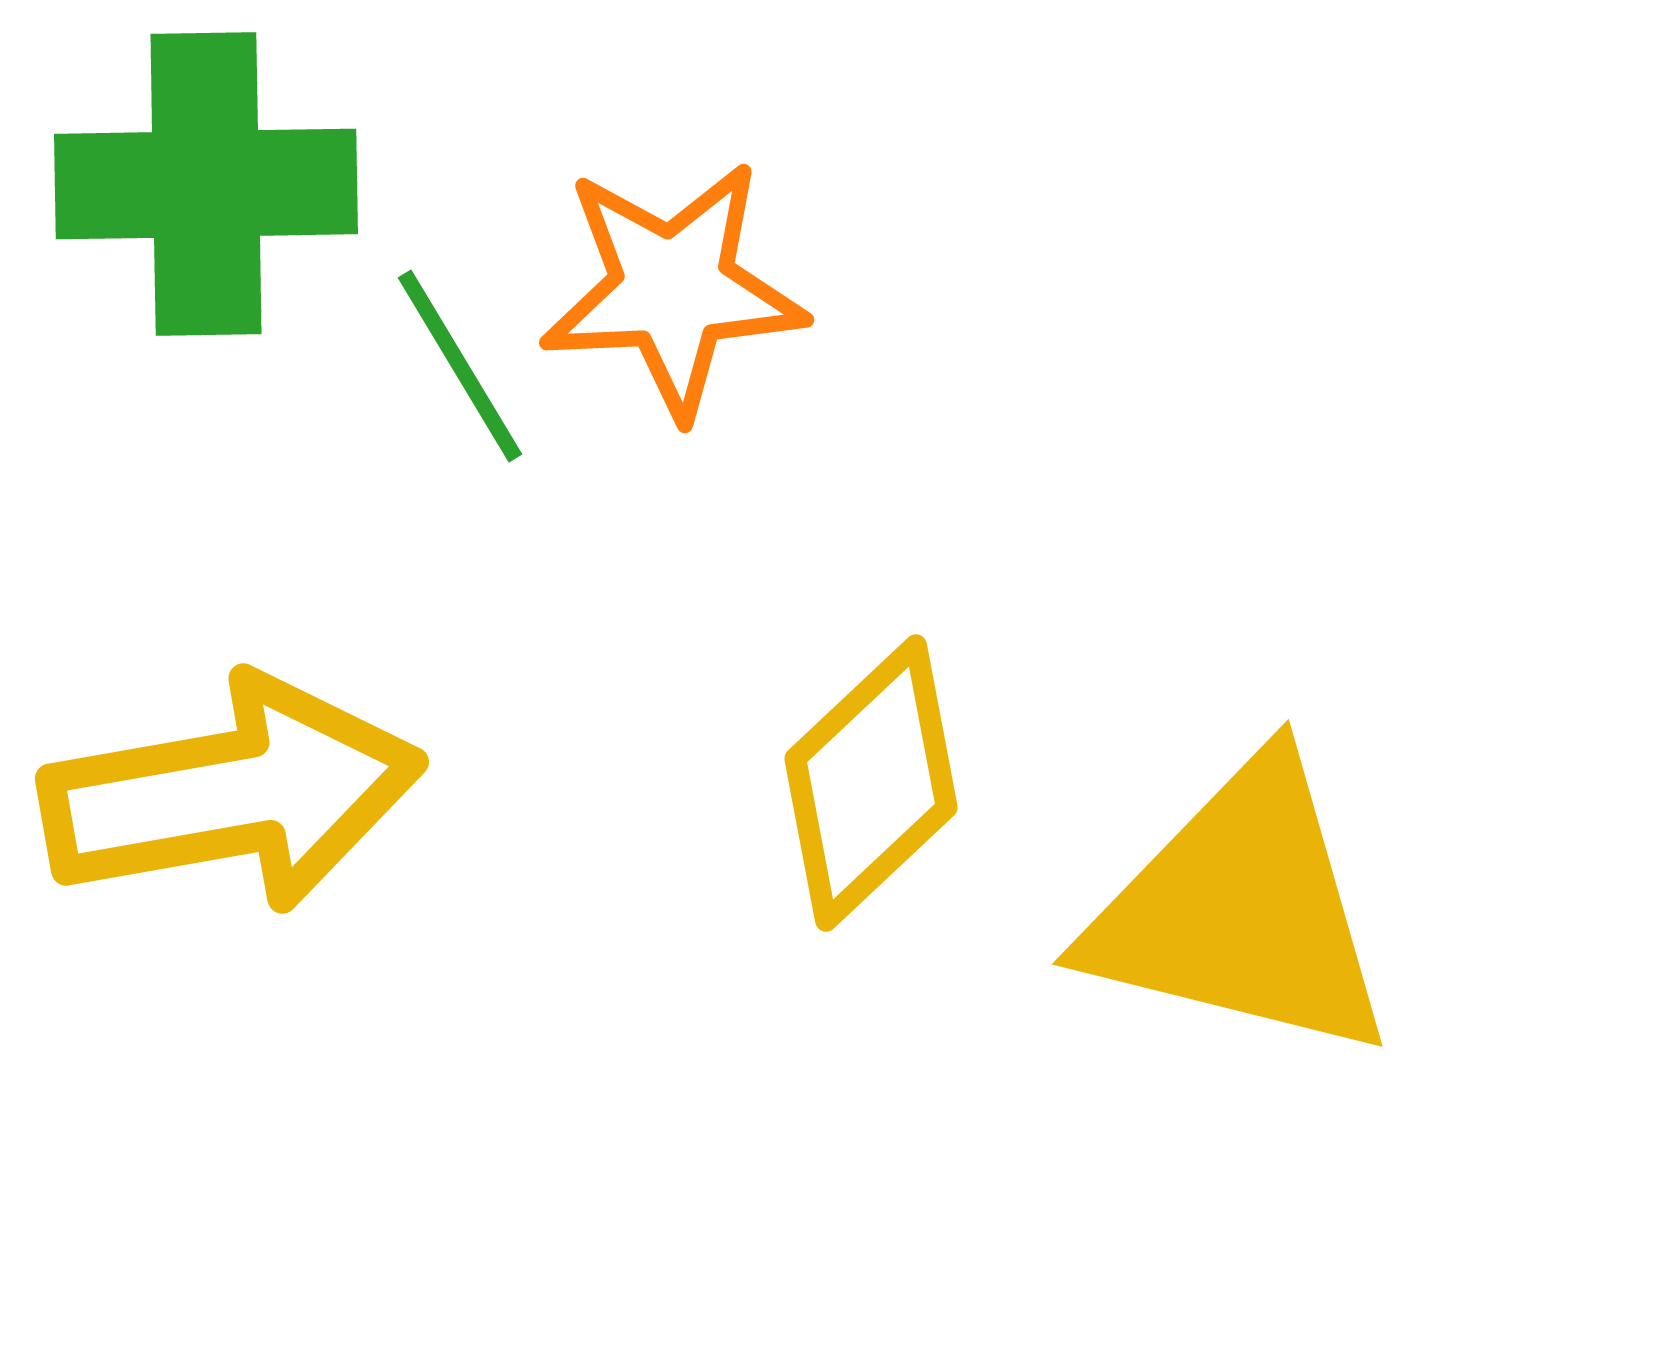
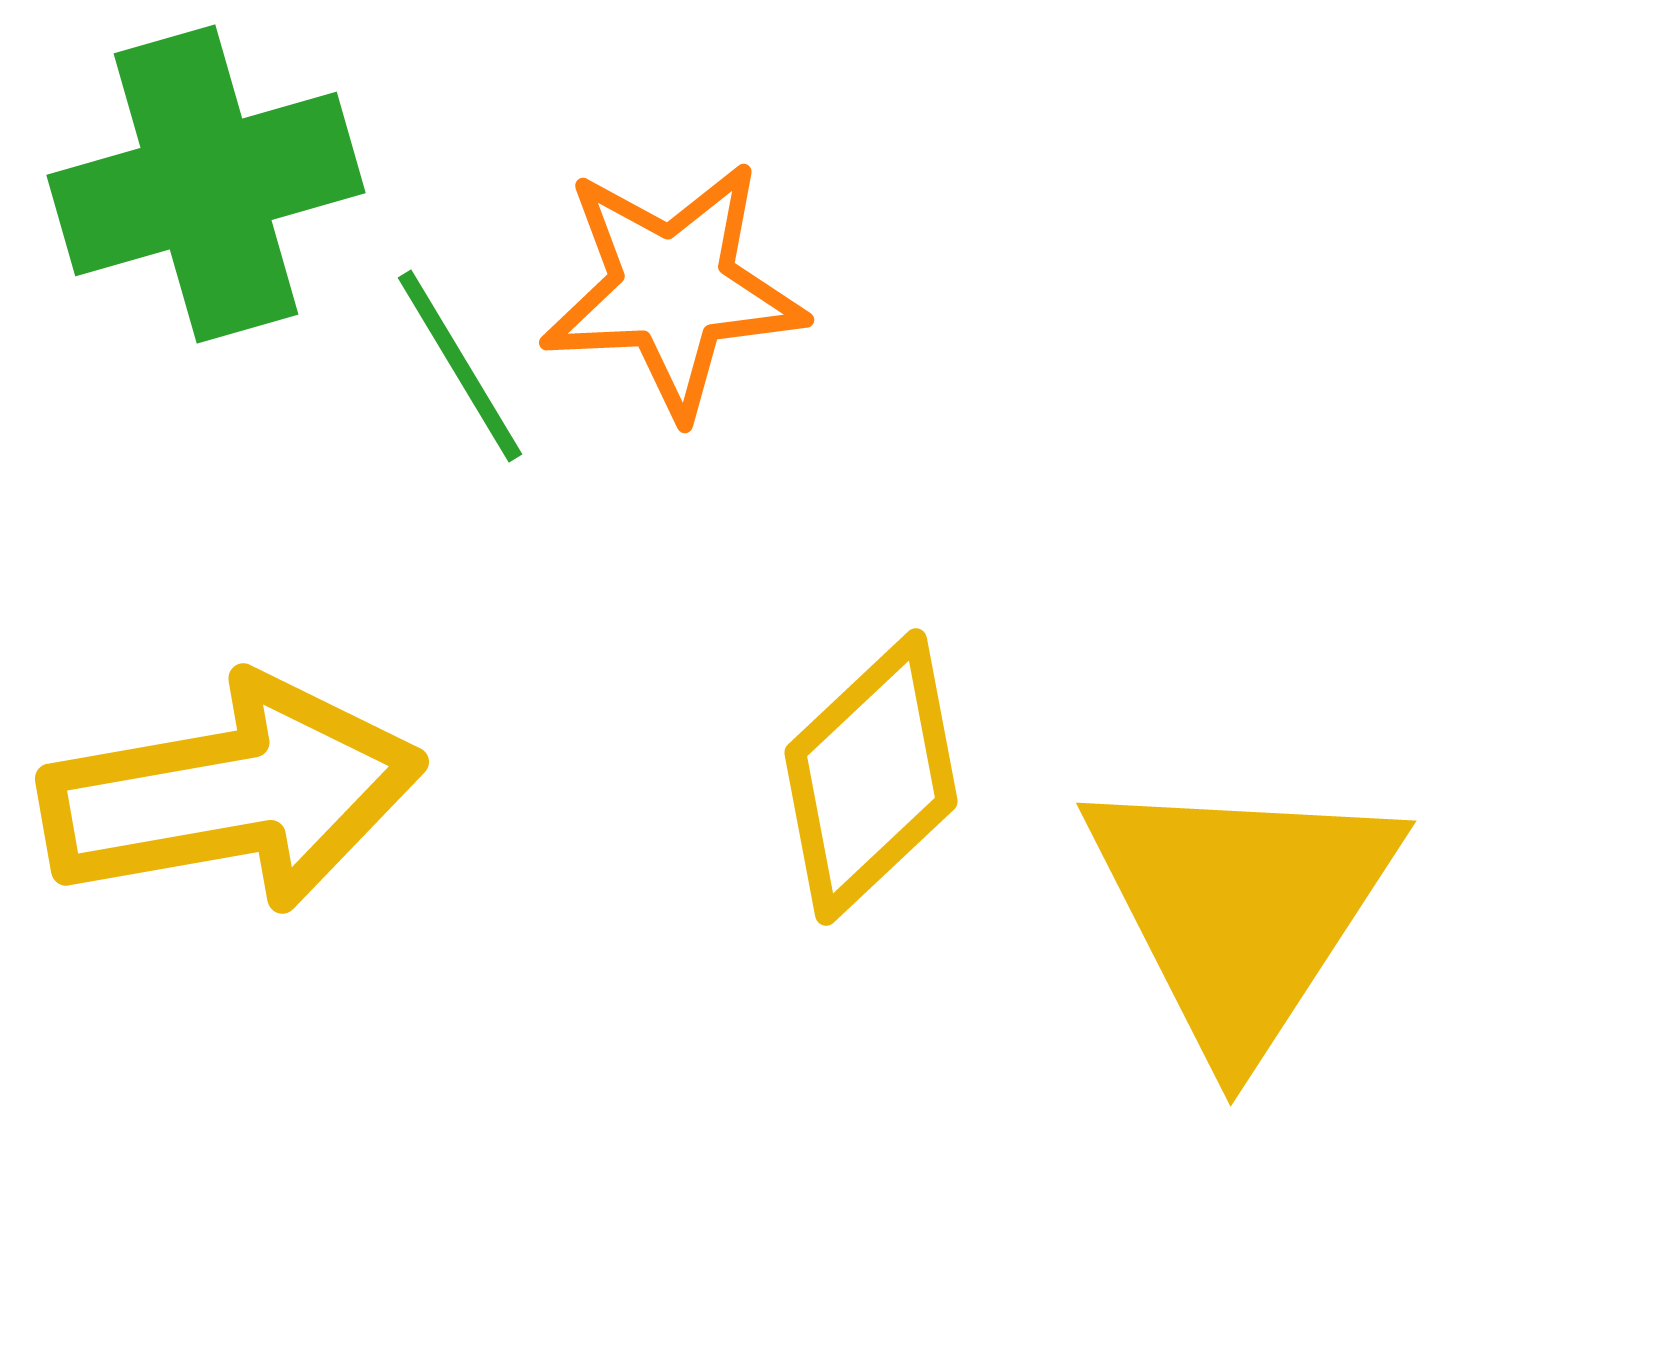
green cross: rotated 15 degrees counterclockwise
yellow diamond: moved 6 px up
yellow triangle: rotated 49 degrees clockwise
